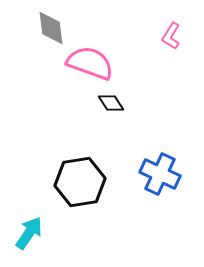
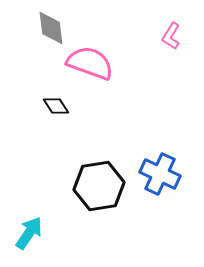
black diamond: moved 55 px left, 3 px down
black hexagon: moved 19 px right, 4 px down
